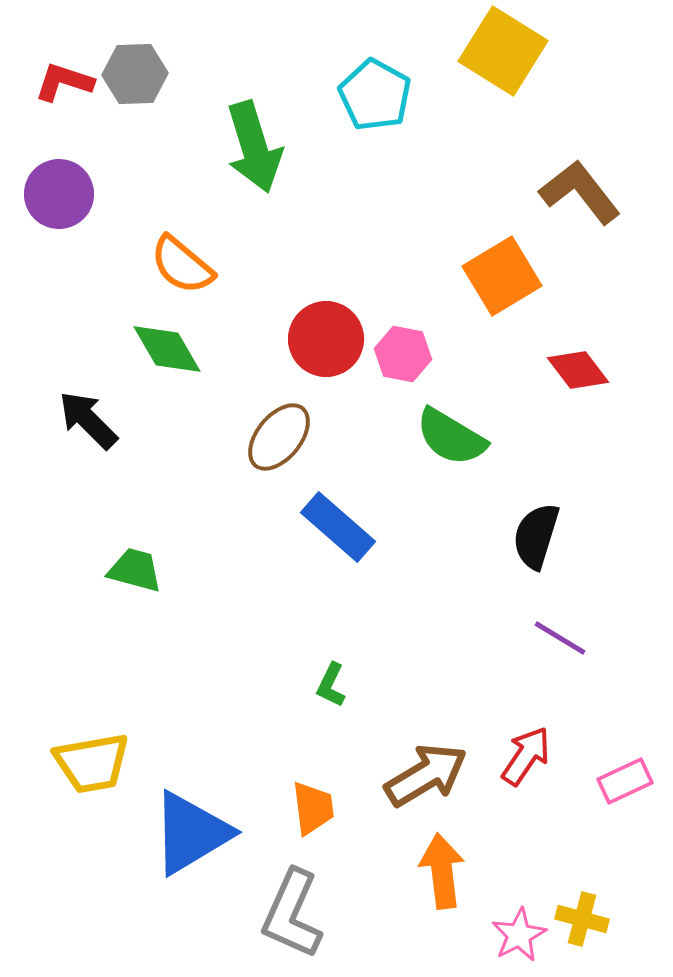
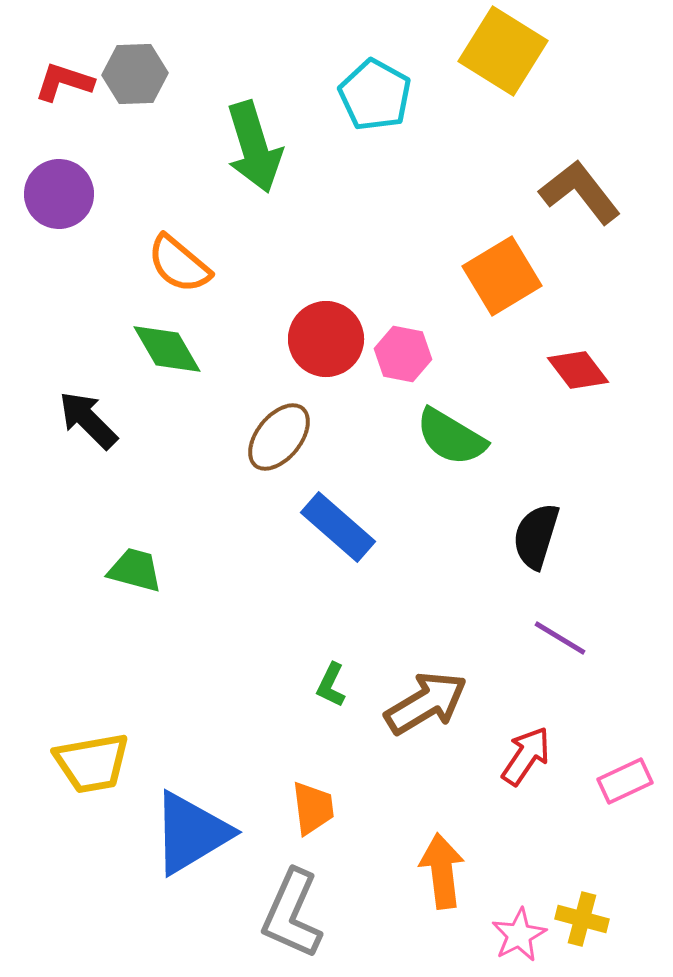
orange semicircle: moved 3 px left, 1 px up
brown arrow: moved 72 px up
